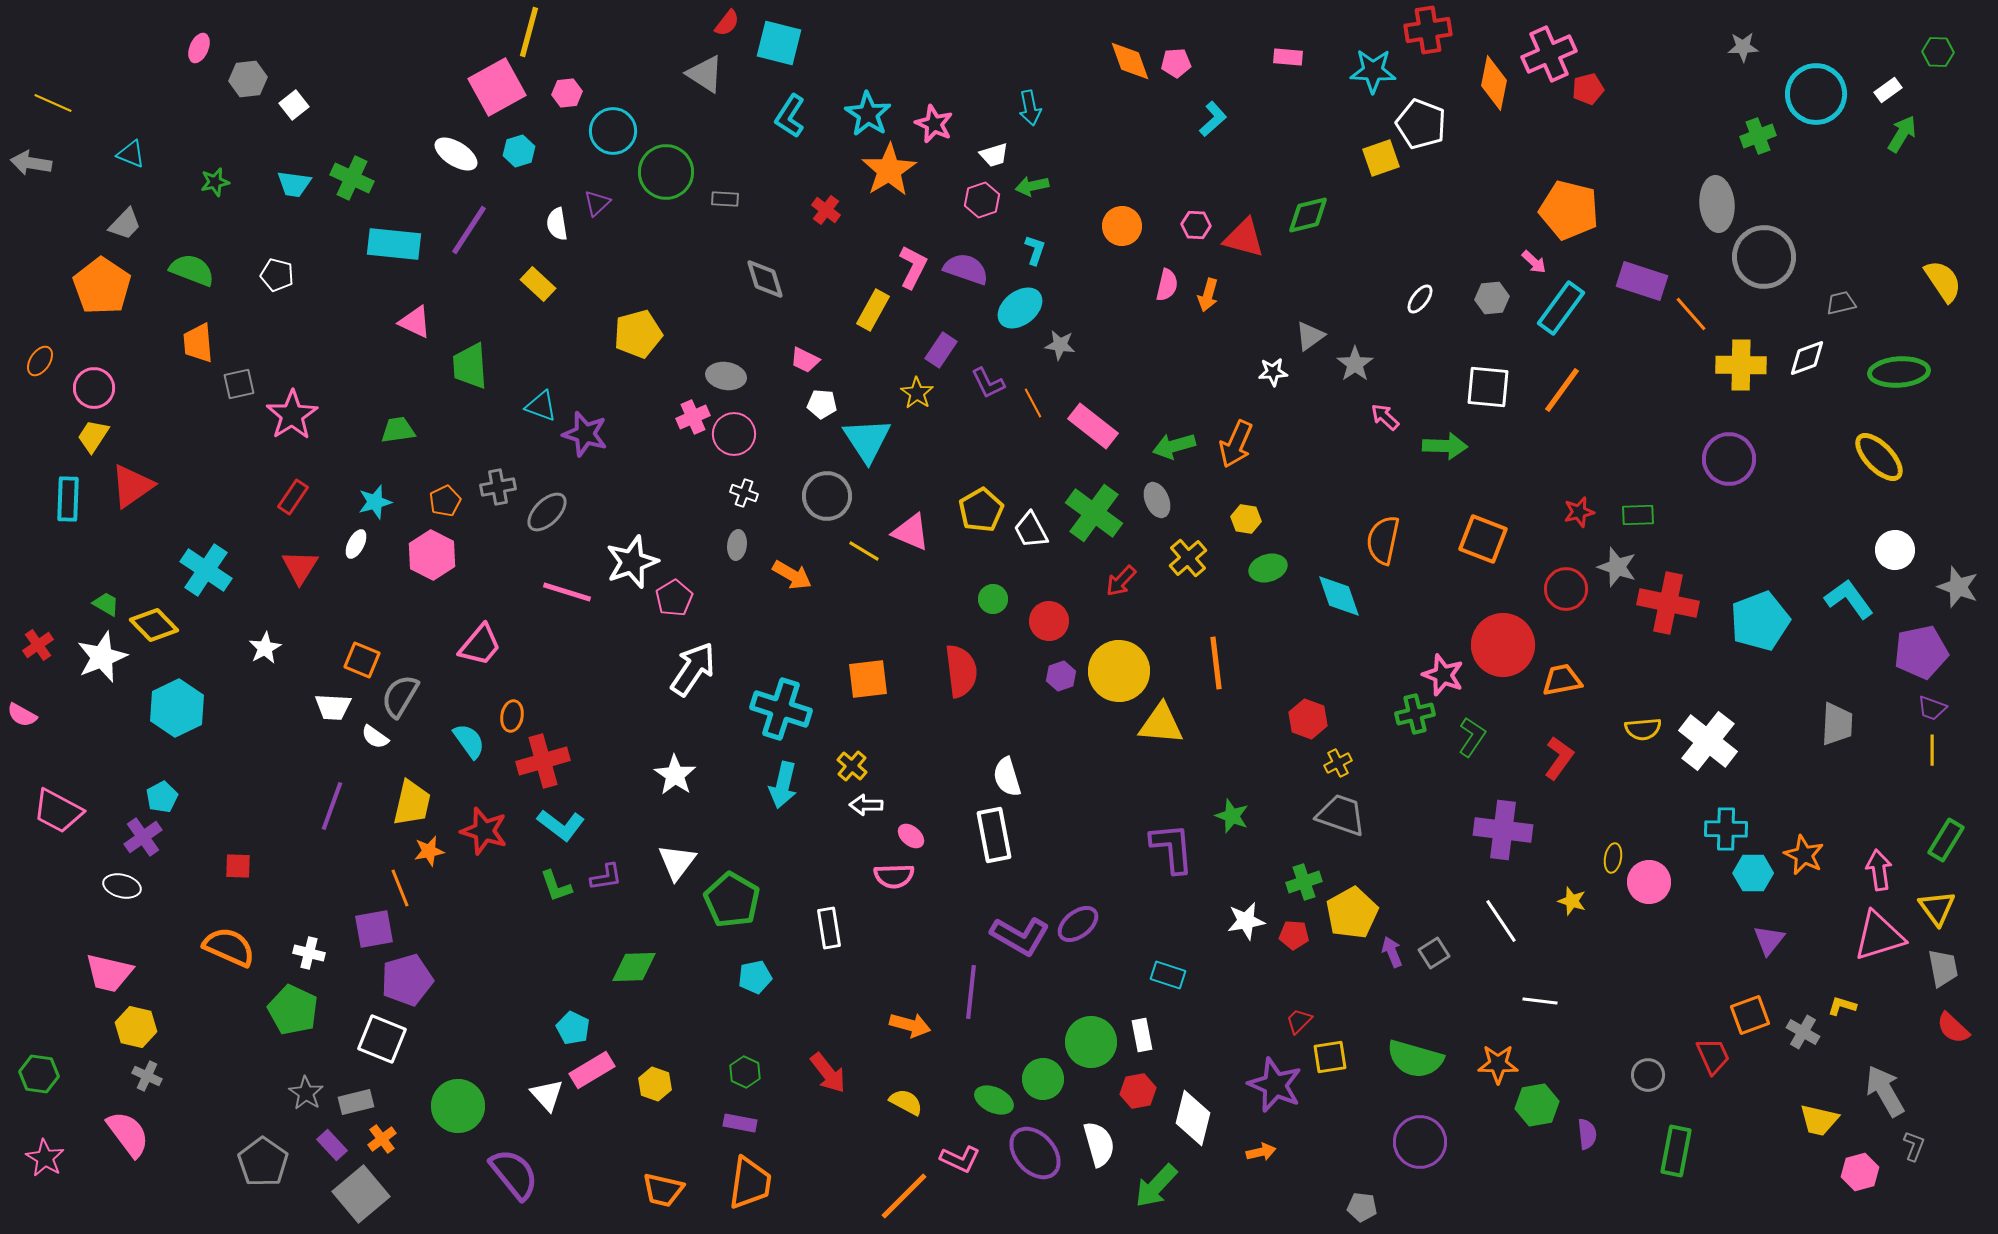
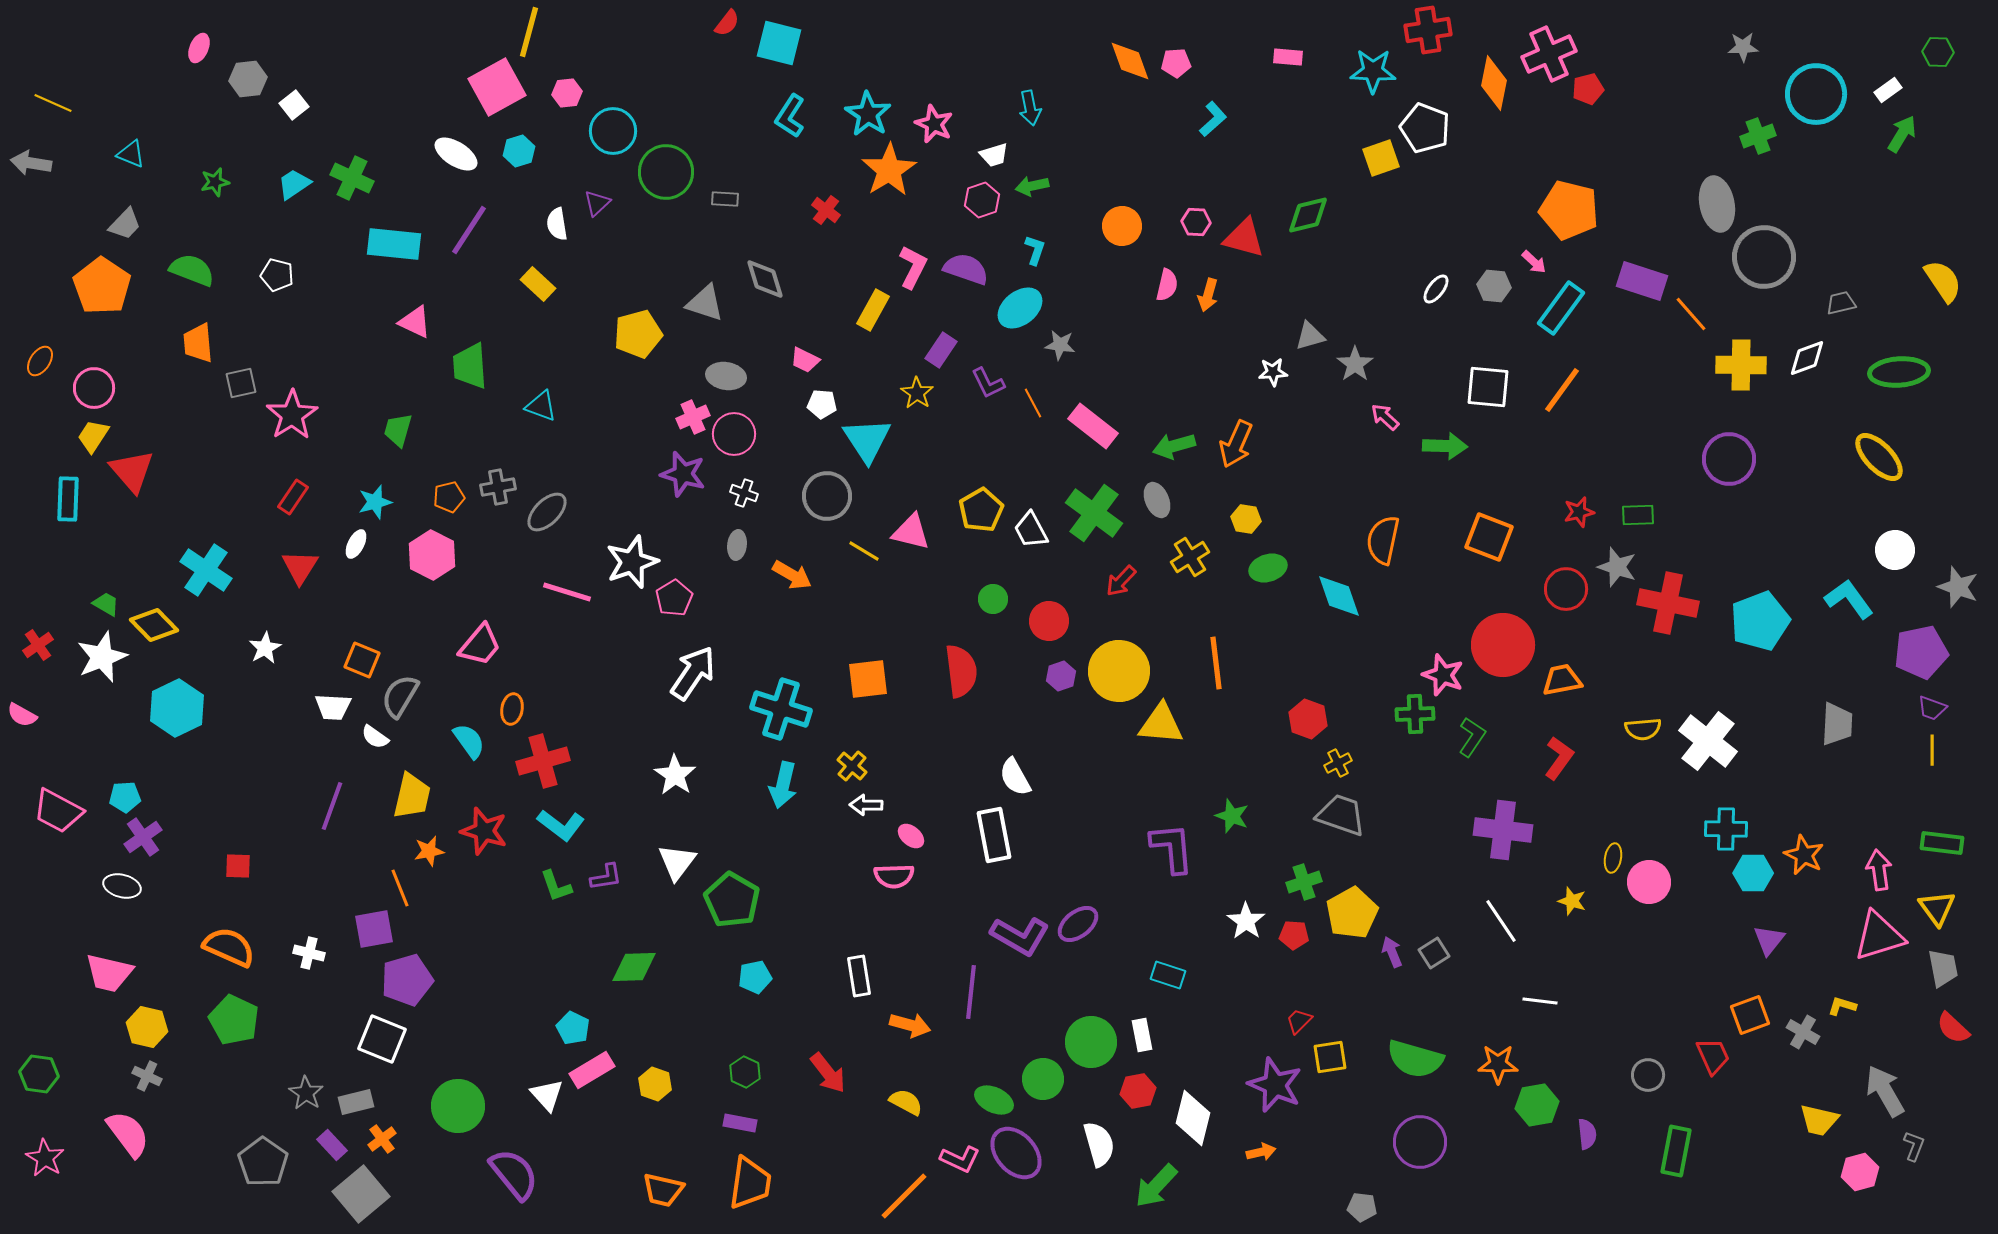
gray triangle at (705, 74): moved 229 px down; rotated 15 degrees counterclockwise
white pentagon at (1421, 124): moved 4 px right, 4 px down
cyan trapezoid at (294, 184): rotated 138 degrees clockwise
gray ellipse at (1717, 204): rotated 6 degrees counterclockwise
pink hexagon at (1196, 225): moved 3 px up
gray hexagon at (1492, 298): moved 2 px right, 12 px up; rotated 12 degrees clockwise
white ellipse at (1420, 299): moved 16 px right, 10 px up
gray triangle at (1310, 336): rotated 20 degrees clockwise
gray square at (239, 384): moved 2 px right, 1 px up
green trapezoid at (398, 430): rotated 66 degrees counterclockwise
purple star at (585, 434): moved 98 px right, 40 px down
red triangle at (132, 486): moved 15 px up; rotated 36 degrees counterclockwise
orange pentagon at (445, 501): moved 4 px right, 4 px up; rotated 12 degrees clockwise
pink triangle at (911, 532): rotated 9 degrees counterclockwise
orange square at (1483, 539): moved 6 px right, 2 px up
yellow cross at (1188, 558): moved 2 px right, 1 px up; rotated 9 degrees clockwise
white arrow at (693, 669): moved 4 px down
green cross at (1415, 714): rotated 12 degrees clockwise
orange ellipse at (512, 716): moved 7 px up
white semicircle at (1007, 777): moved 8 px right; rotated 12 degrees counterclockwise
cyan pentagon at (162, 797): moved 37 px left; rotated 24 degrees clockwise
yellow trapezoid at (412, 803): moved 7 px up
green rectangle at (1946, 840): moved 4 px left, 3 px down; rotated 66 degrees clockwise
white star at (1246, 921): rotated 27 degrees counterclockwise
white rectangle at (829, 928): moved 30 px right, 48 px down
green pentagon at (293, 1010): moved 59 px left, 10 px down
yellow hexagon at (136, 1027): moved 11 px right
purple ellipse at (1035, 1153): moved 19 px left
